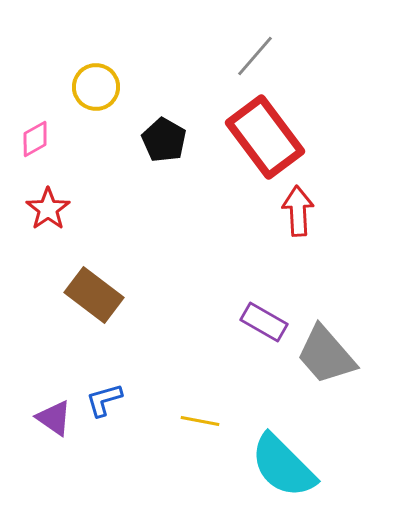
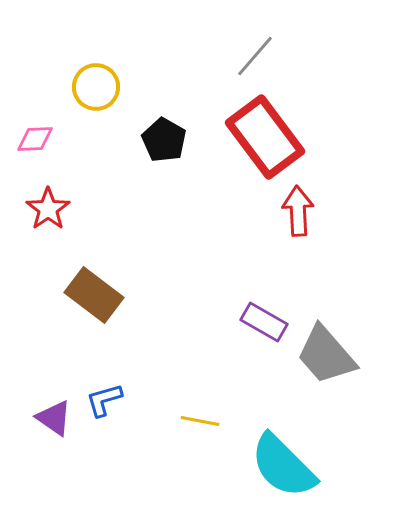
pink diamond: rotated 27 degrees clockwise
